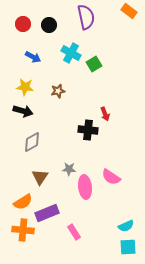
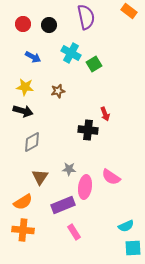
pink ellipse: rotated 15 degrees clockwise
purple rectangle: moved 16 px right, 8 px up
cyan square: moved 5 px right, 1 px down
